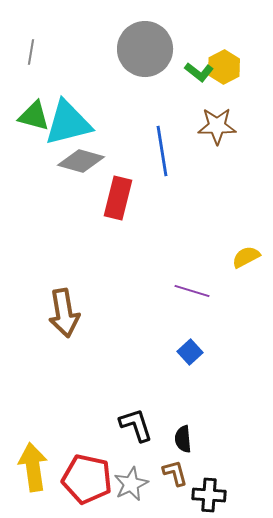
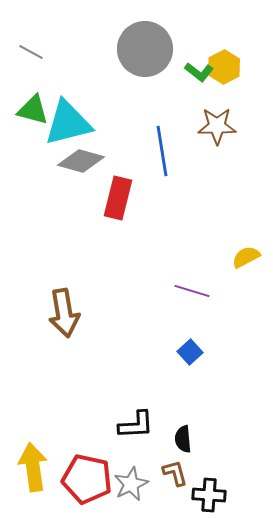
gray line: rotated 70 degrees counterclockwise
green triangle: moved 1 px left, 6 px up
black L-shape: rotated 105 degrees clockwise
